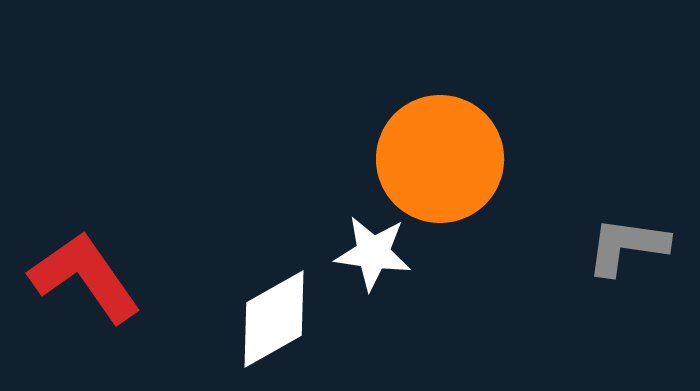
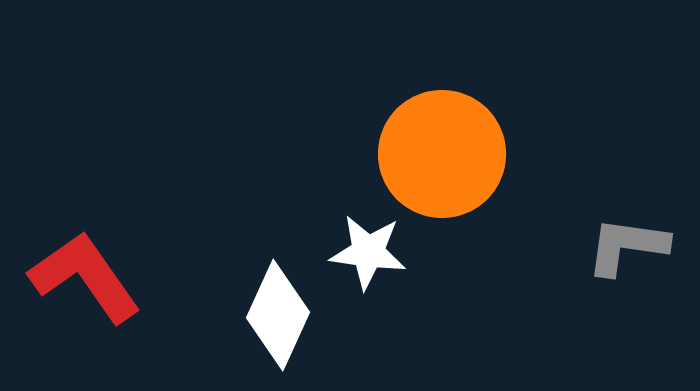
orange circle: moved 2 px right, 5 px up
white star: moved 5 px left, 1 px up
white diamond: moved 4 px right, 4 px up; rotated 36 degrees counterclockwise
